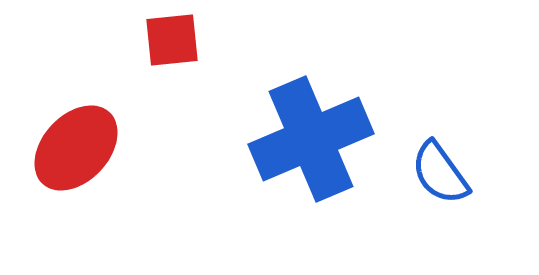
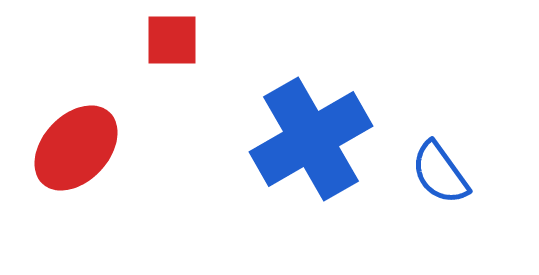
red square: rotated 6 degrees clockwise
blue cross: rotated 7 degrees counterclockwise
